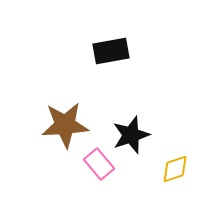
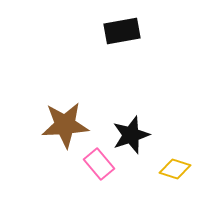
black rectangle: moved 11 px right, 20 px up
yellow diamond: rotated 36 degrees clockwise
